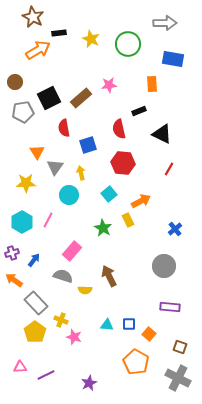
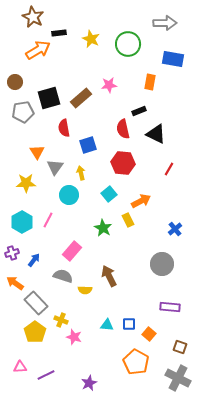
orange rectangle at (152, 84): moved 2 px left, 2 px up; rotated 14 degrees clockwise
black square at (49, 98): rotated 10 degrees clockwise
red semicircle at (119, 129): moved 4 px right
black triangle at (162, 134): moved 6 px left
gray circle at (164, 266): moved 2 px left, 2 px up
orange arrow at (14, 280): moved 1 px right, 3 px down
